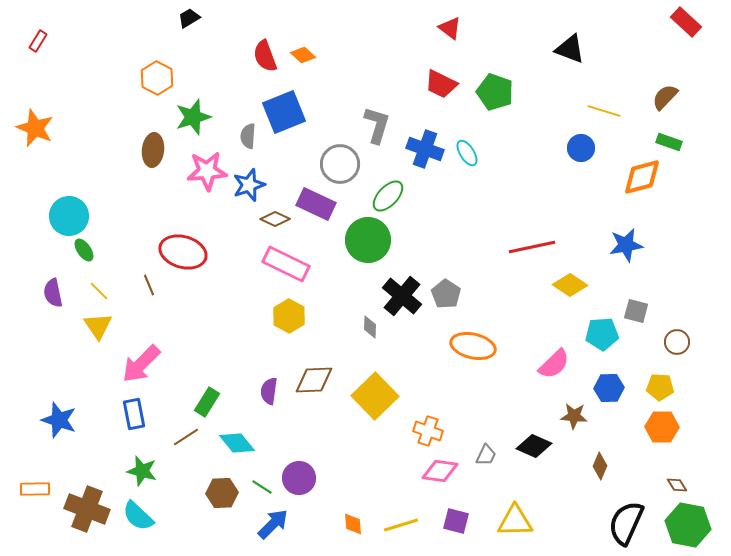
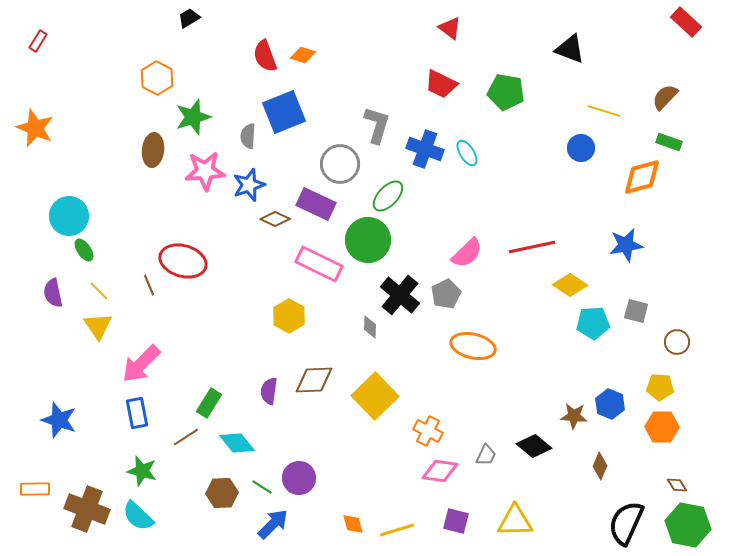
orange diamond at (303, 55): rotated 25 degrees counterclockwise
green pentagon at (495, 92): moved 11 px right; rotated 9 degrees counterclockwise
pink star at (207, 171): moved 2 px left
red ellipse at (183, 252): moved 9 px down
pink rectangle at (286, 264): moved 33 px right
gray pentagon at (446, 294): rotated 12 degrees clockwise
black cross at (402, 296): moved 2 px left, 1 px up
cyan pentagon at (602, 334): moved 9 px left, 11 px up
pink semicircle at (554, 364): moved 87 px left, 111 px up
blue hexagon at (609, 388): moved 1 px right, 16 px down; rotated 24 degrees clockwise
green rectangle at (207, 402): moved 2 px right, 1 px down
blue rectangle at (134, 414): moved 3 px right, 1 px up
orange cross at (428, 431): rotated 8 degrees clockwise
black diamond at (534, 446): rotated 16 degrees clockwise
orange diamond at (353, 524): rotated 10 degrees counterclockwise
yellow line at (401, 525): moved 4 px left, 5 px down
